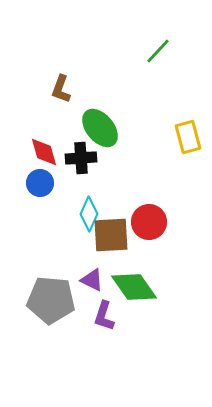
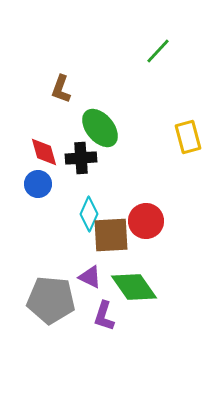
blue circle: moved 2 px left, 1 px down
red circle: moved 3 px left, 1 px up
purple triangle: moved 2 px left, 3 px up
